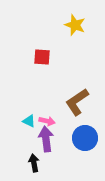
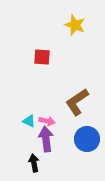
blue circle: moved 2 px right, 1 px down
